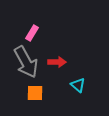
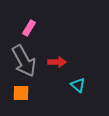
pink rectangle: moved 3 px left, 5 px up
gray arrow: moved 2 px left, 1 px up
orange square: moved 14 px left
